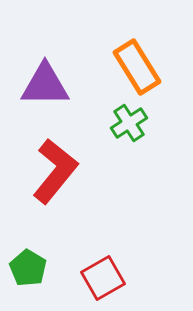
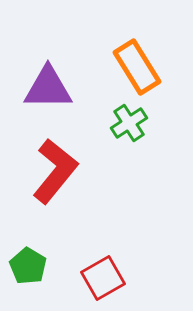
purple triangle: moved 3 px right, 3 px down
green pentagon: moved 2 px up
